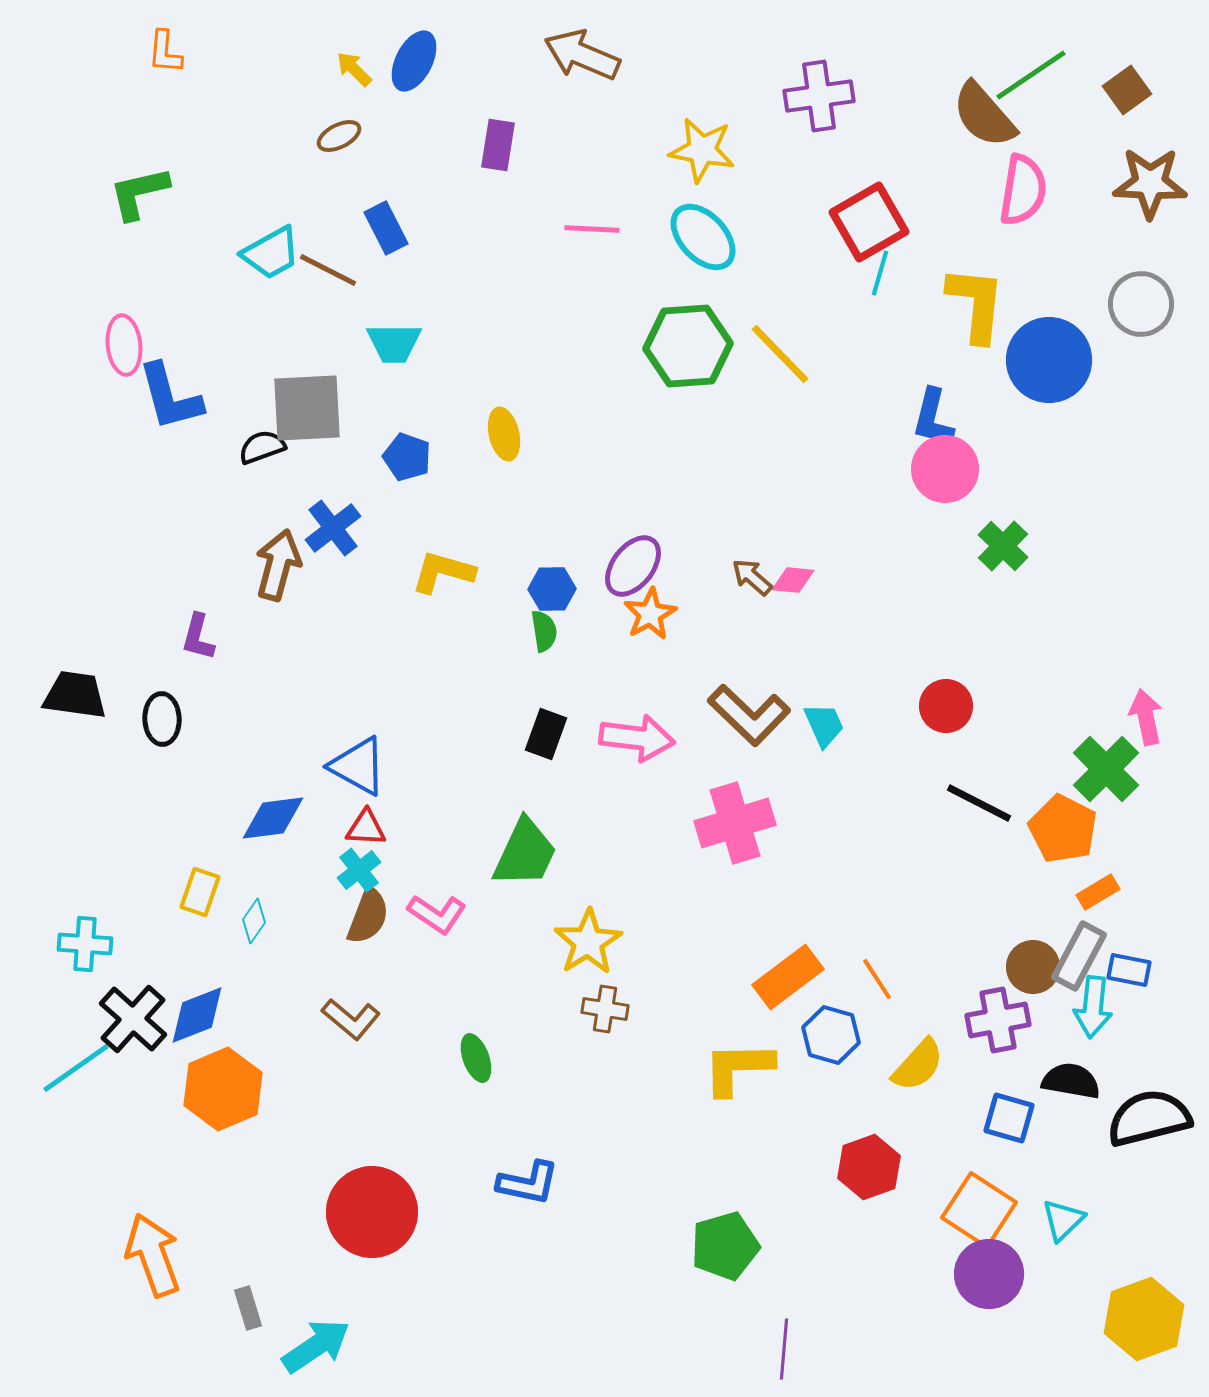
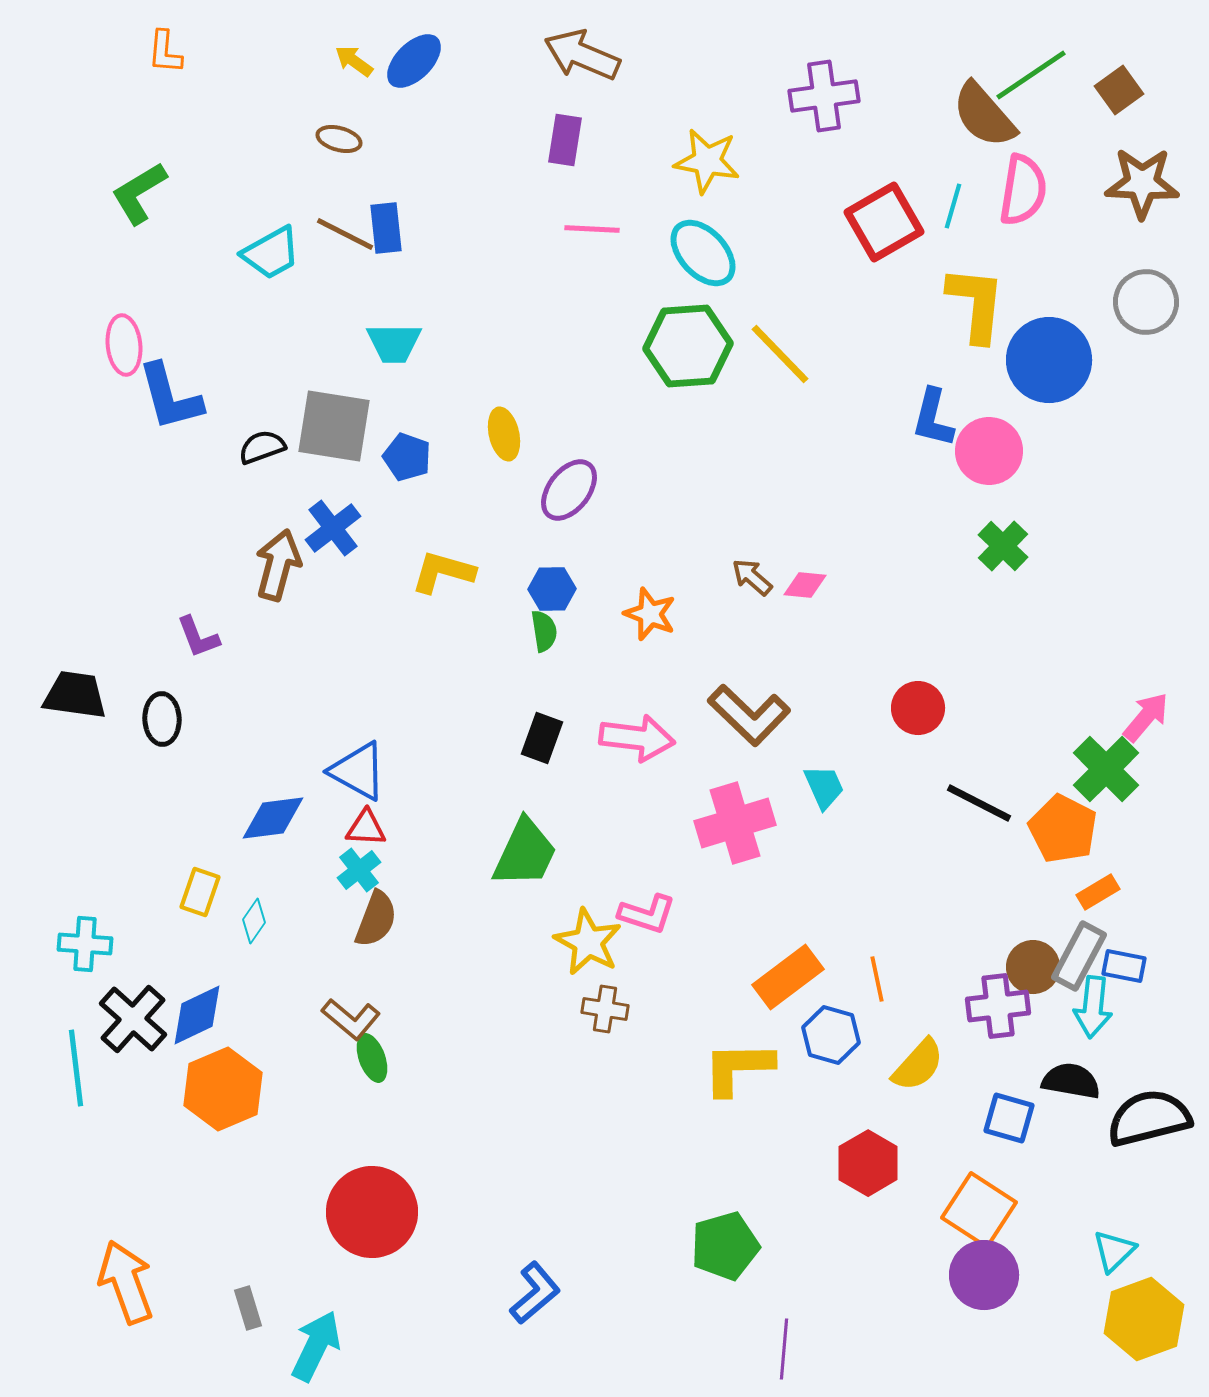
blue ellipse at (414, 61): rotated 18 degrees clockwise
yellow arrow at (354, 69): moved 8 px up; rotated 9 degrees counterclockwise
brown square at (1127, 90): moved 8 px left
purple cross at (819, 96): moved 5 px right
brown ellipse at (339, 136): moved 3 px down; rotated 42 degrees clockwise
purple rectangle at (498, 145): moved 67 px right, 5 px up
yellow star at (702, 150): moved 5 px right, 11 px down
brown star at (1150, 183): moved 8 px left
green L-shape at (139, 193): rotated 18 degrees counterclockwise
red square at (869, 222): moved 15 px right
blue rectangle at (386, 228): rotated 21 degrees clockwise
cyan ellipse at (703, 237): moved 16 px down
brown line at (328, 270): moved 17 px right, 36 px up
cyan line at (880, 273): moved 73 px right, 67 px up
gray circle at (1141, 304): moved 5 px right, 2 px up
gray square at (307, 408): moved 27 px right, 18 px down; rotated 12 degrees clockwise
pink circle at (945, 469): moved 44 px right, 18 px up
purple ellipse at (633, 566): moved 64 px left, 76 px up
pink diamond at (793, 580): moved 12 px right, 5 px down
orange star at (650, 614): rotated 22 degrees counterclockwise
purple L-shape at (198, 637): rotated 36 degrees counterclockwise
red circle at (946, 706): moved 28 px left, 2 px down
pink arrow at (1146, 717): rotated 52 degrees clockwise
cyan trapezoid at (824, 725): moved 62 px down
black rectangle at (546, 734): moved 4 px left, 4 px down
blue triangle at (358, 766): moved 5 px down
pink L-shape at (437, 914): moved 210 px right; rotated 16 degrees counterclockwise
brown semicircle at (368, 916): moved 8 px right, 3 px down
yellow star at (588, 942): rotated 12 degrees counterclockwise
blue rectangle at (1129, 970): moved 5 px left, 4 px up
orange line at (877, 979): rotated 21 degrees clockwise
blue diamond at (197, 1015): rotated 4 degrees counterclockwise
purple cross at (998, 1020): moved 14 px up; rotated 4 degrees clockwise
green ellipse at (476, 1058): moved 104 px left
cyan line at (76, 1068): rotated 62 degrees counterclockwise
red hexagon at (869, 1167): moved 1 px left, 4 px up; rotated 10 degrees counterclockwise
blue L-shape at (528, 1183): moved 7 px right, 110 px down; rotated 52 degrees counterclockwise
cyan triangle at (1063, 1220): moved 51 px right, 31 px down
orange arrow at (153, 1255): moved 27 px left, 27 px down
purple circle at (989, 1274): moved 5 px left, 1 px down
cyan arrow at (316, 1346): rotated 30 degrees counterclockwise
